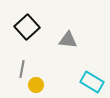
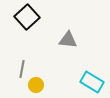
black square: moved 10 px up
